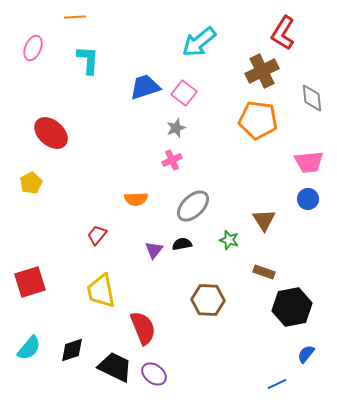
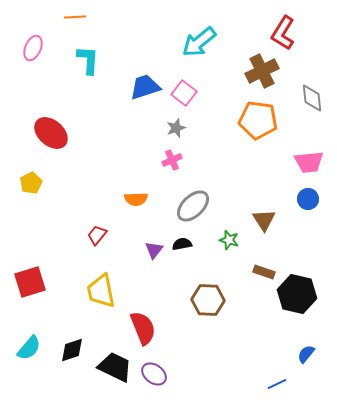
black hexagon: moved 5 px right, 13 px up; rotated 24 degrees clockwise
